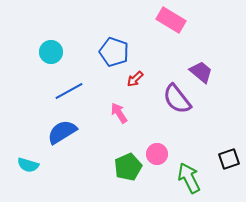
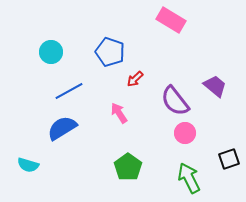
blue pentagon: moved 4 px left
purple trapezoid: moved 14 px right, 14 px down
purple semicircle: moved 2 px left, 2 px down
blue semicircle: moved 4 px up
pink circle: moved 28 px right, 21 px up
green pentagon: rotated 12 degrees counterclockwise
